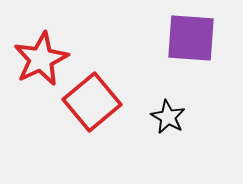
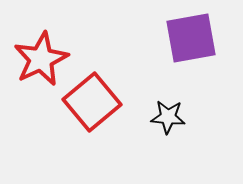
purple square: rotated 14 degrees counterclockwise
black star: rotated 24 degrees counterclockwise
